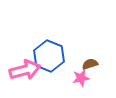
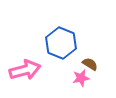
blue hexagon: moved 12 px right, 13 px up
brown semicircle: rotated 49 degrees clockwise
